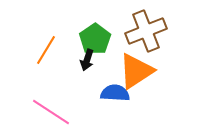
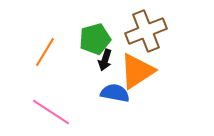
green pentagon: rotated 20 degrees clockwise
orange line: moved 1 px left, 2 px down
black arrow: moved 18 px right
orange triangle: moved 1 px right
blue semicircle: rotated 8 degrees clockwise
